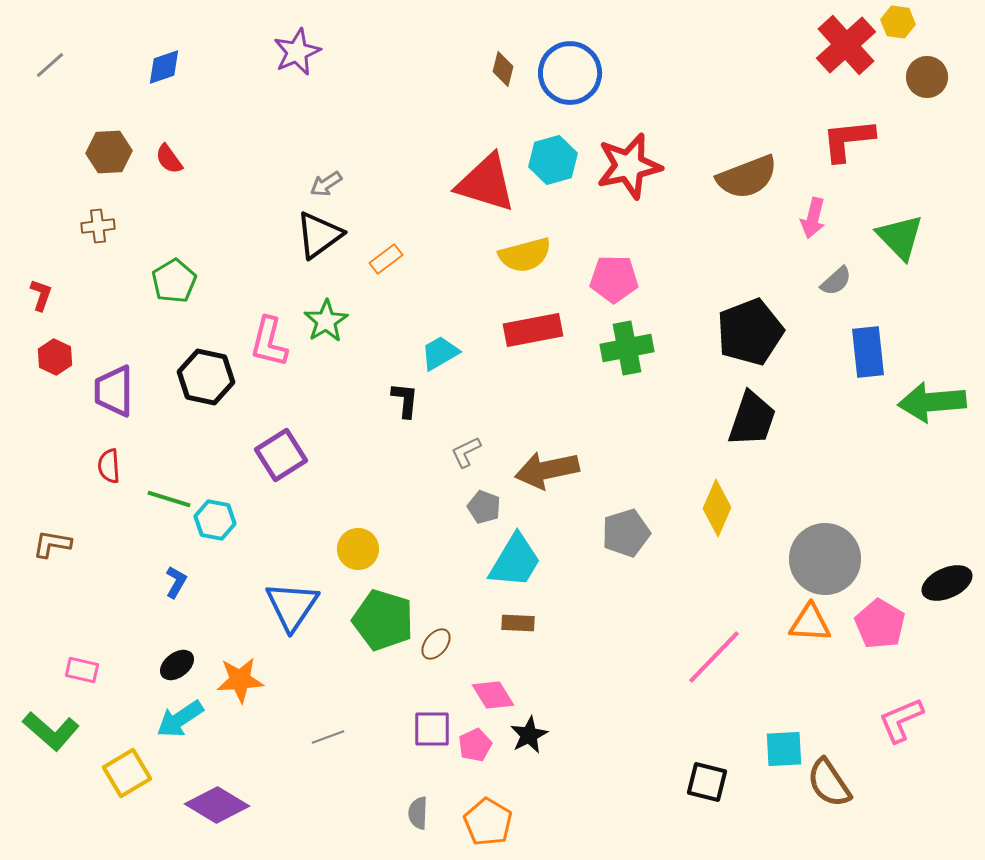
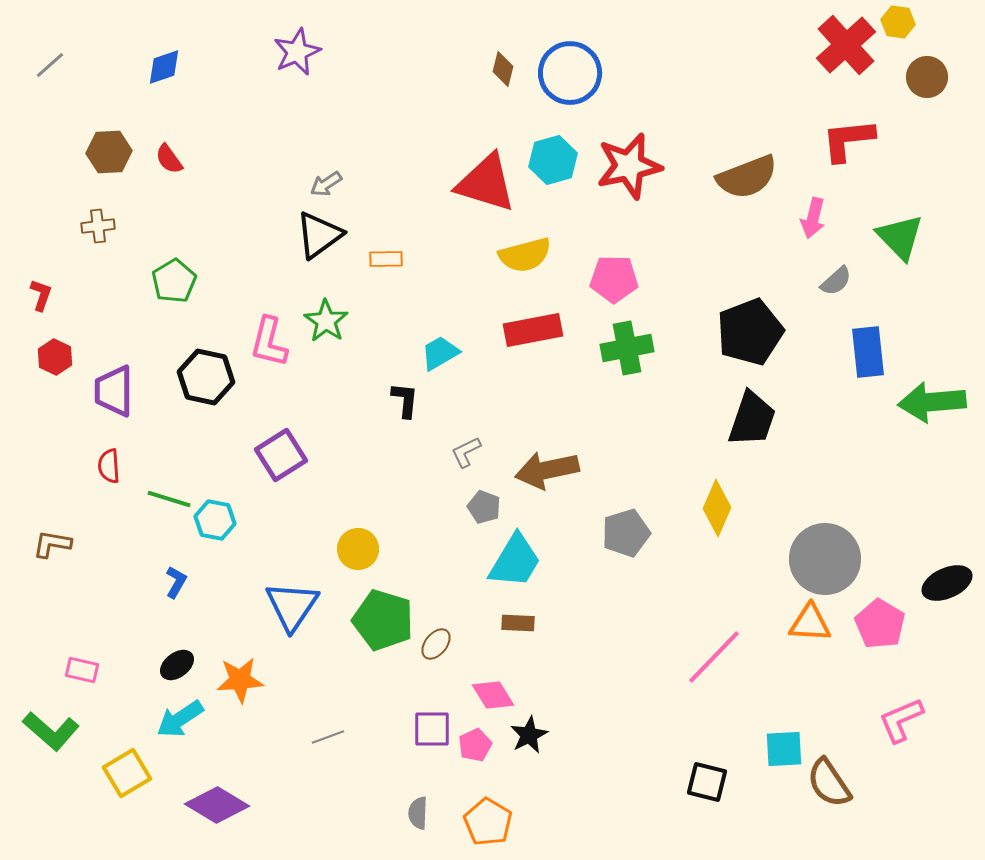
orange rectangle at (386, 259): rotated 36 degrees clockwise
green star at (326, 321): rotated 6 degrees counterclockwise
